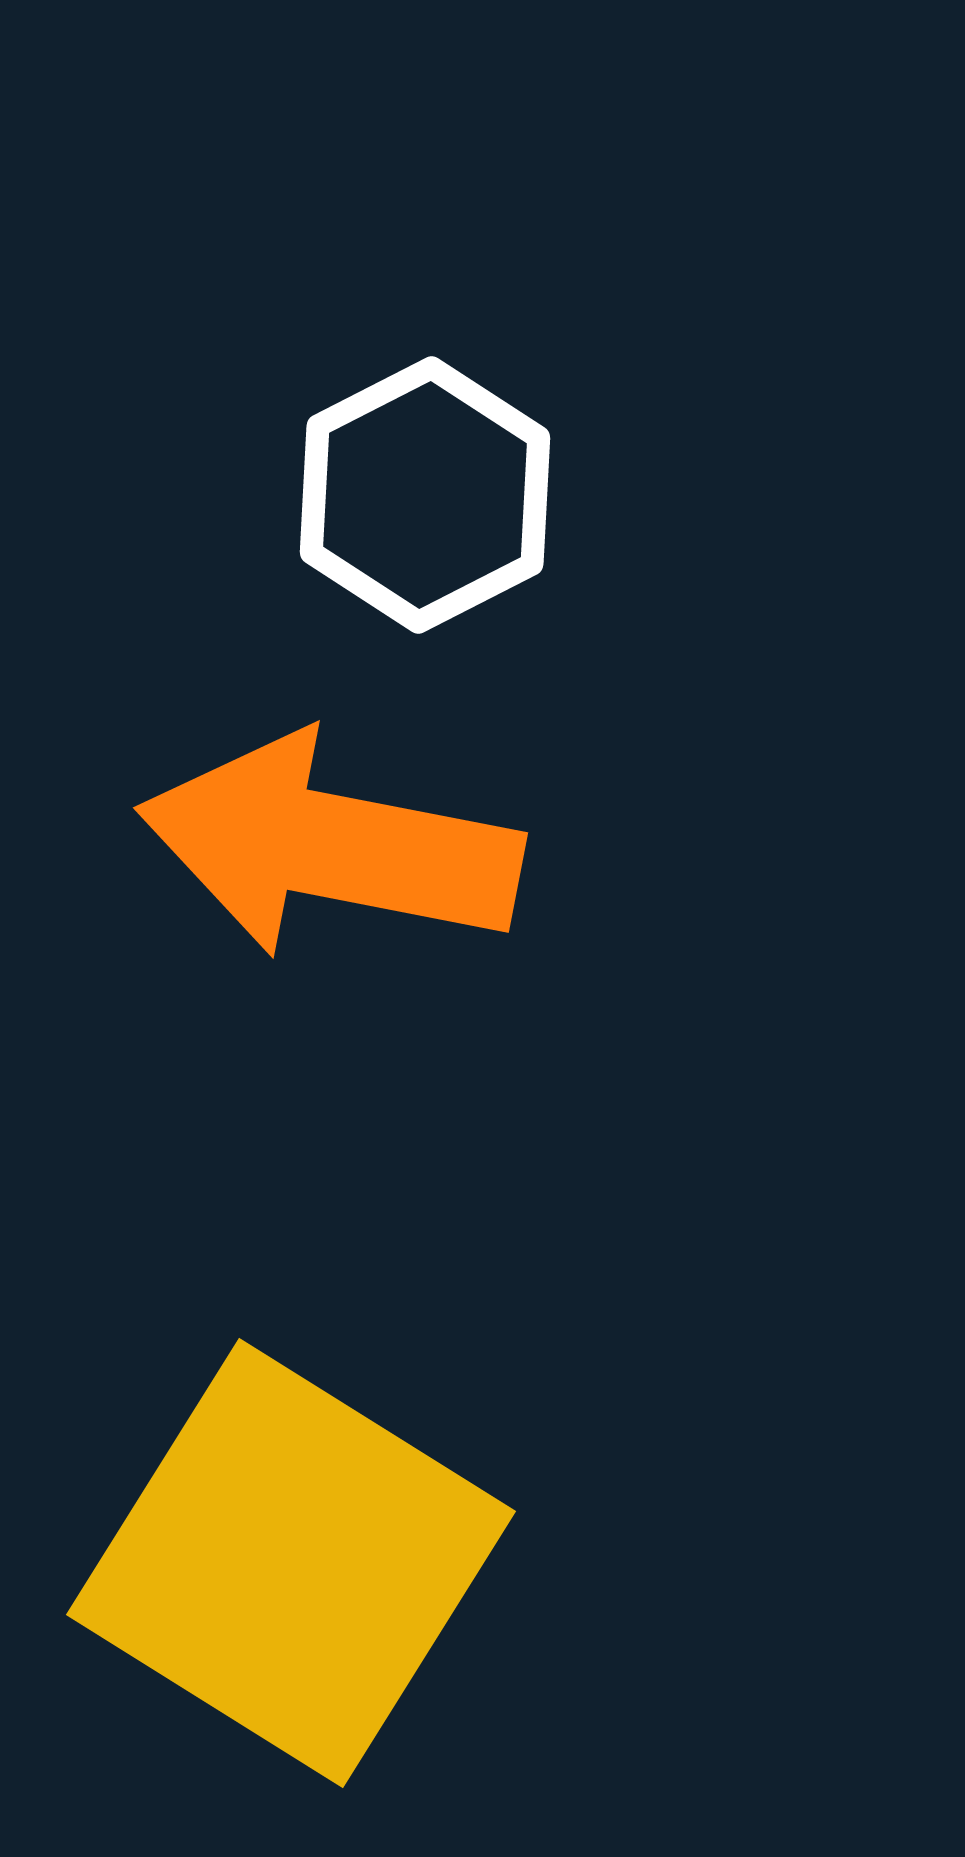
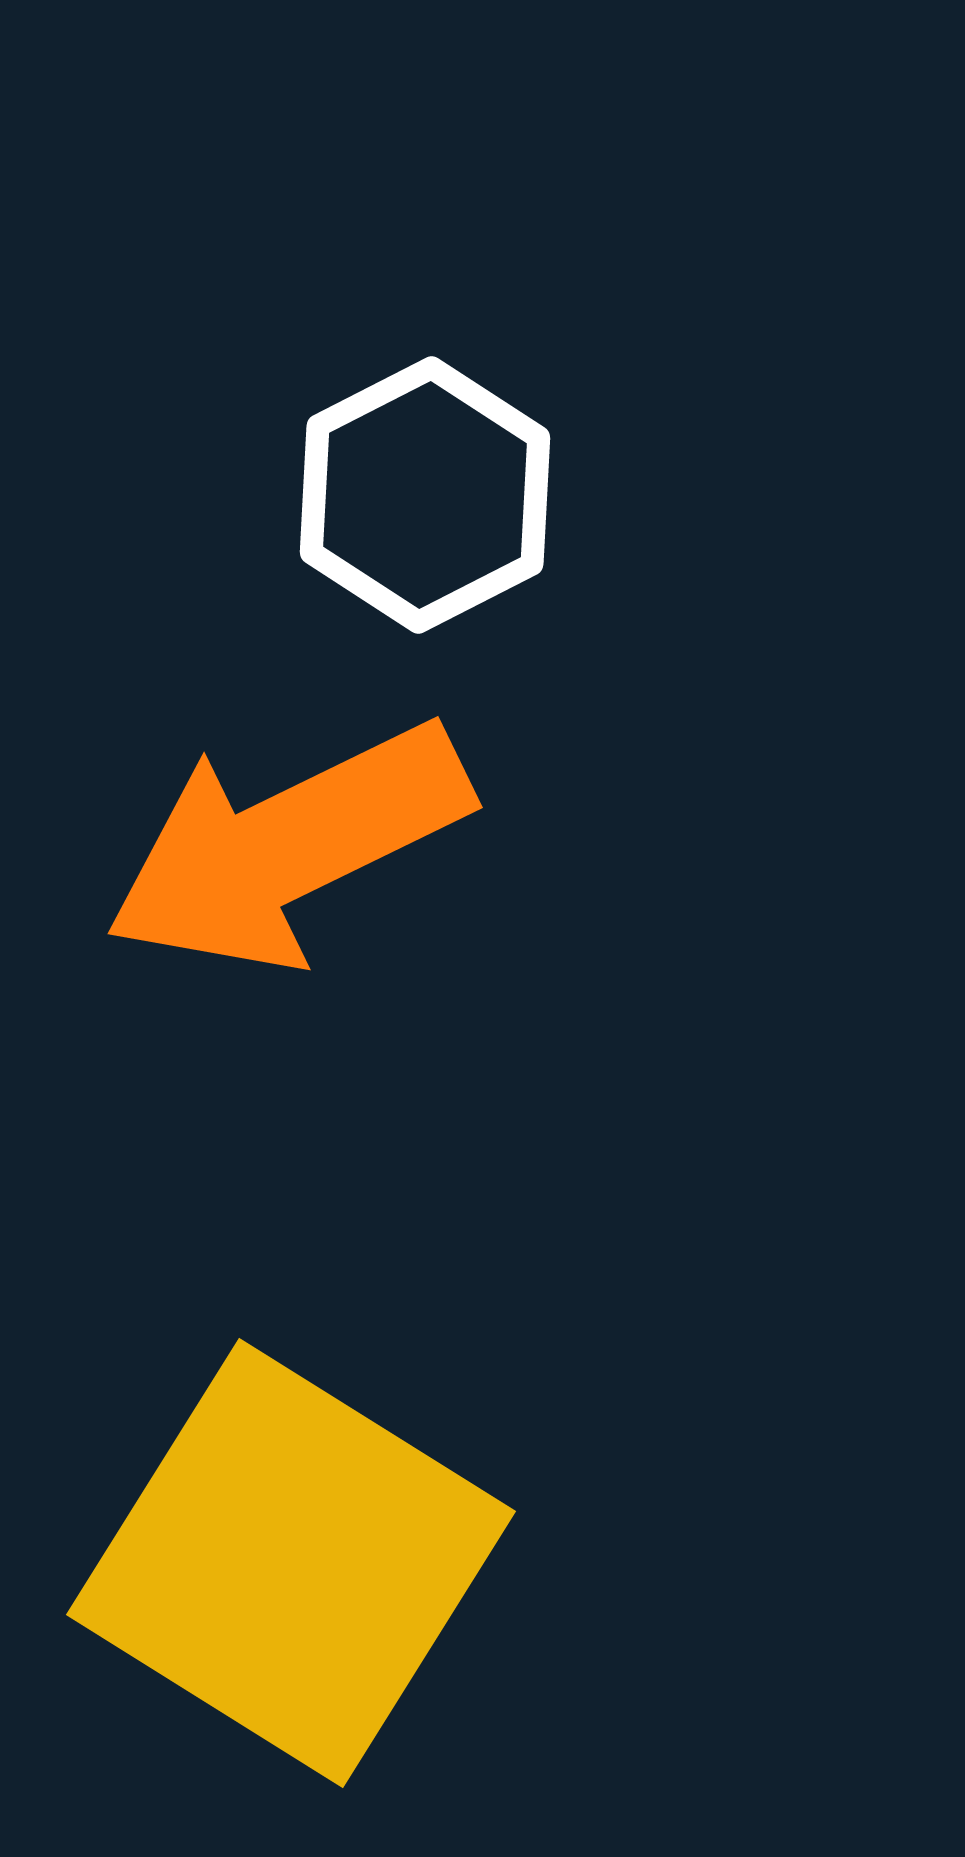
orange arrow: moved 42 px left; rotated 37 degrees counterclockwise
